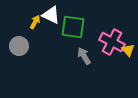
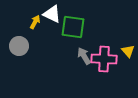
white triangle: moved 1 px right, 1 px up
pink cross: moved 8 px left, 17 px down; rotated 25 degrees counterclockwise
yellow triangle: moved 1 px down
